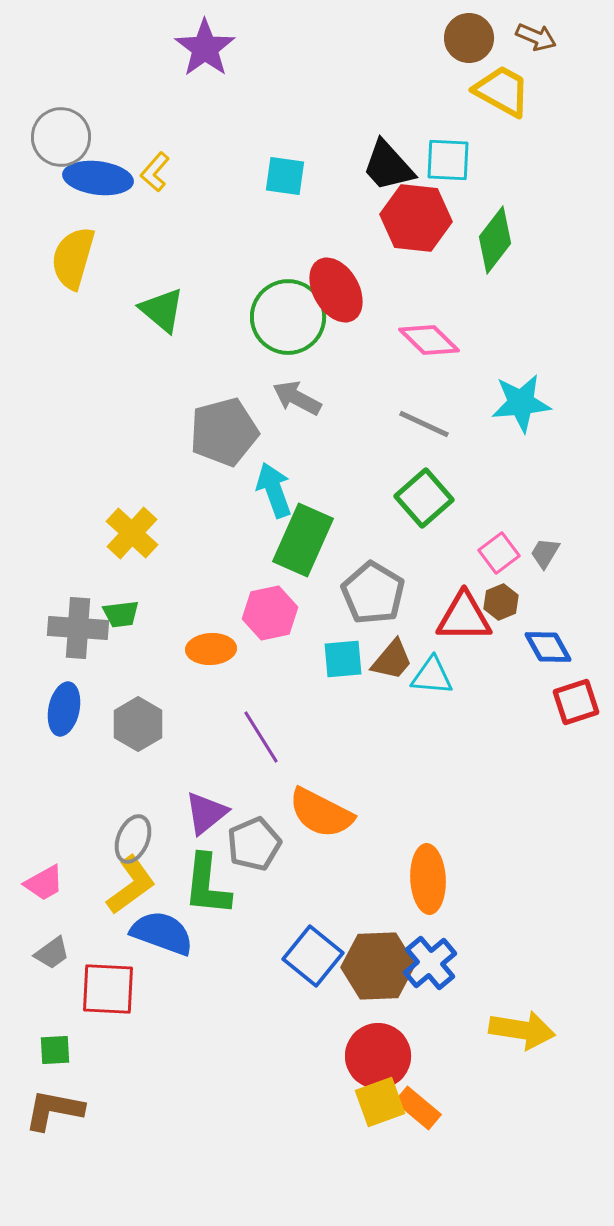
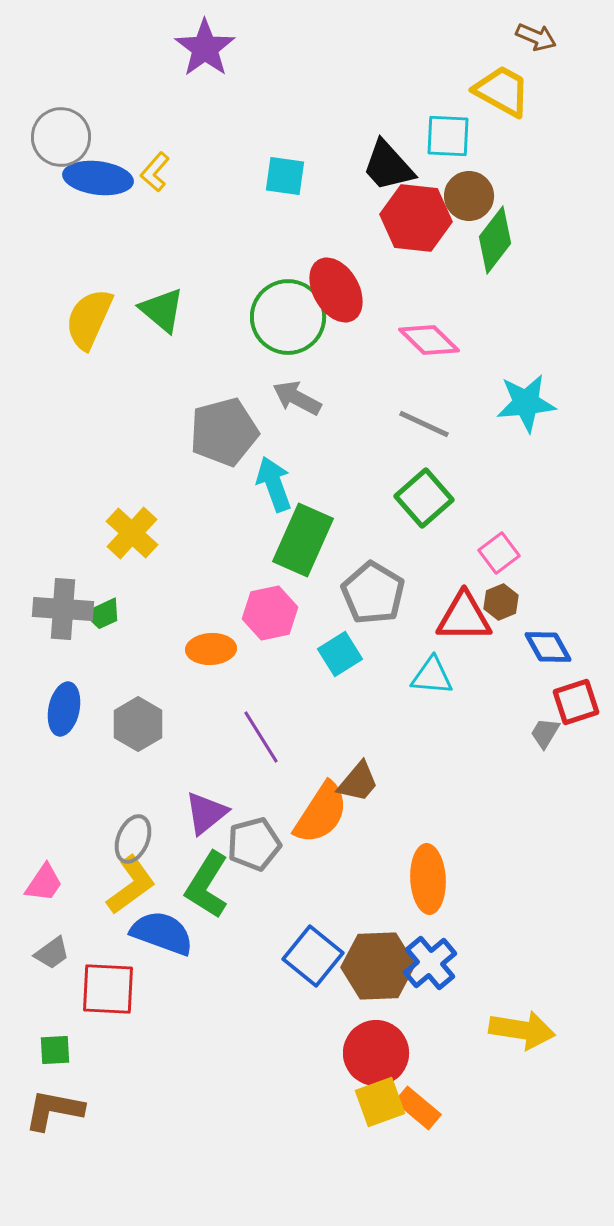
brown circle at (469, 38): moved 158 px down
cyan square at (448, 160): moved 24 px up
yellow semicircle at (73, 258): moved 16 px right, 61 px down; rotated 8 degrees clockwise
cyan star at (521, 403): moved 5 px right
cyan arrow at (274, 490): moved 6 px up
gray trapezoid at (545, 553): moved 180 px down
green trapezoid at (121, 614): moved 18 px left; rotated 18 degrees counterclockwise
gray cross at (78, 628): moved 15 px left, 19 px up
cyan square at (343, 659): moved 3 px left, 5 px up; rotated 27 degrees counterclockwise
brown trapezoid at (392, 660): moved 34 px left, 122 px down
orange semicircle at (321, 813): rotated 84 degrees counterclockwise
gray pentagon at (254, 844): rotated 8 degrees clockwise
pink trapezoid at (44, 883): rotated 27 degrees counterclockwise
green L-shape at (207, 885): rotated 26 degrees clockwise
red circle at (378, 1056): moved 2 px left, 3 px up
